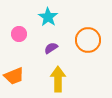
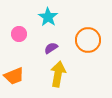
yellow arrow: moved 5 px up; rotated 10 degrees clockwise
